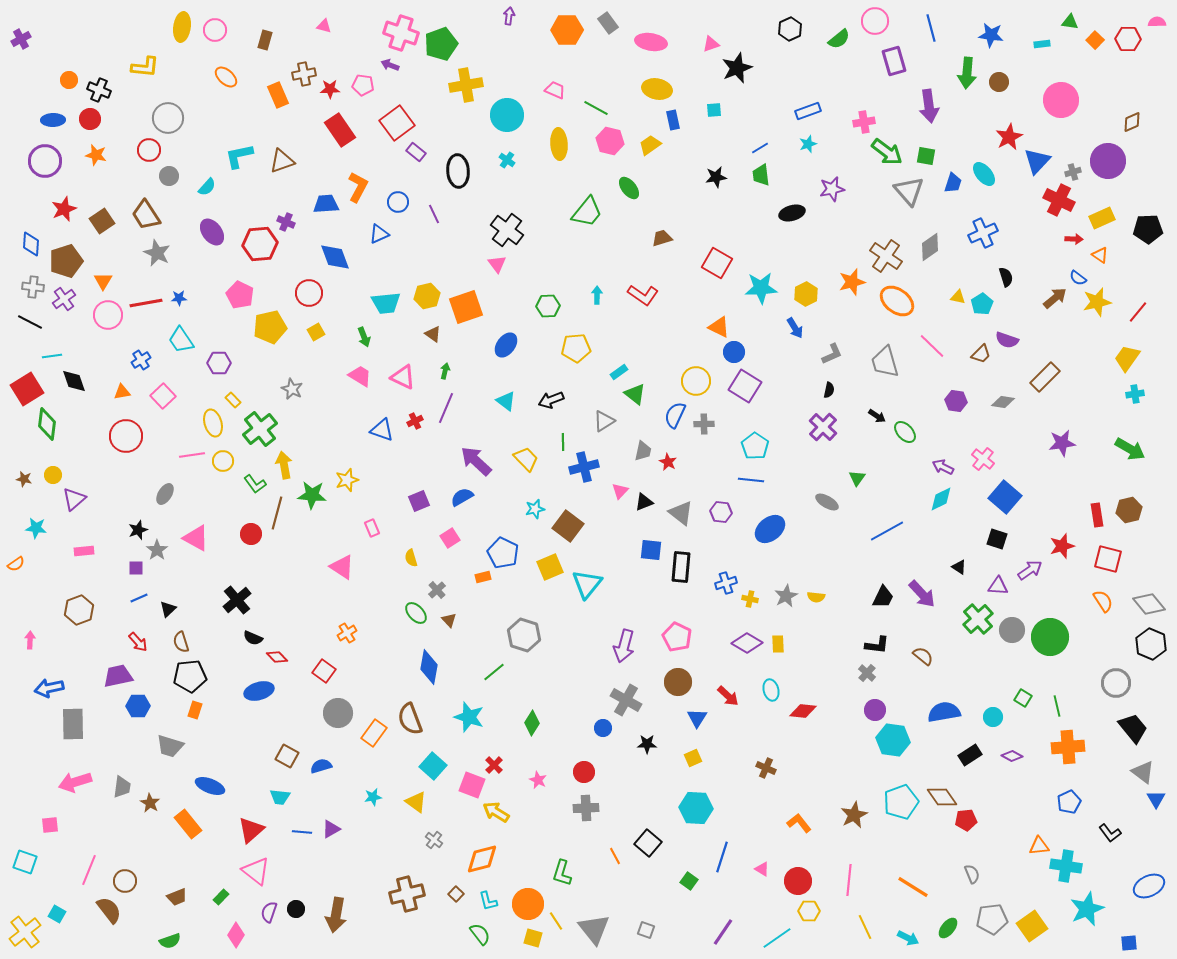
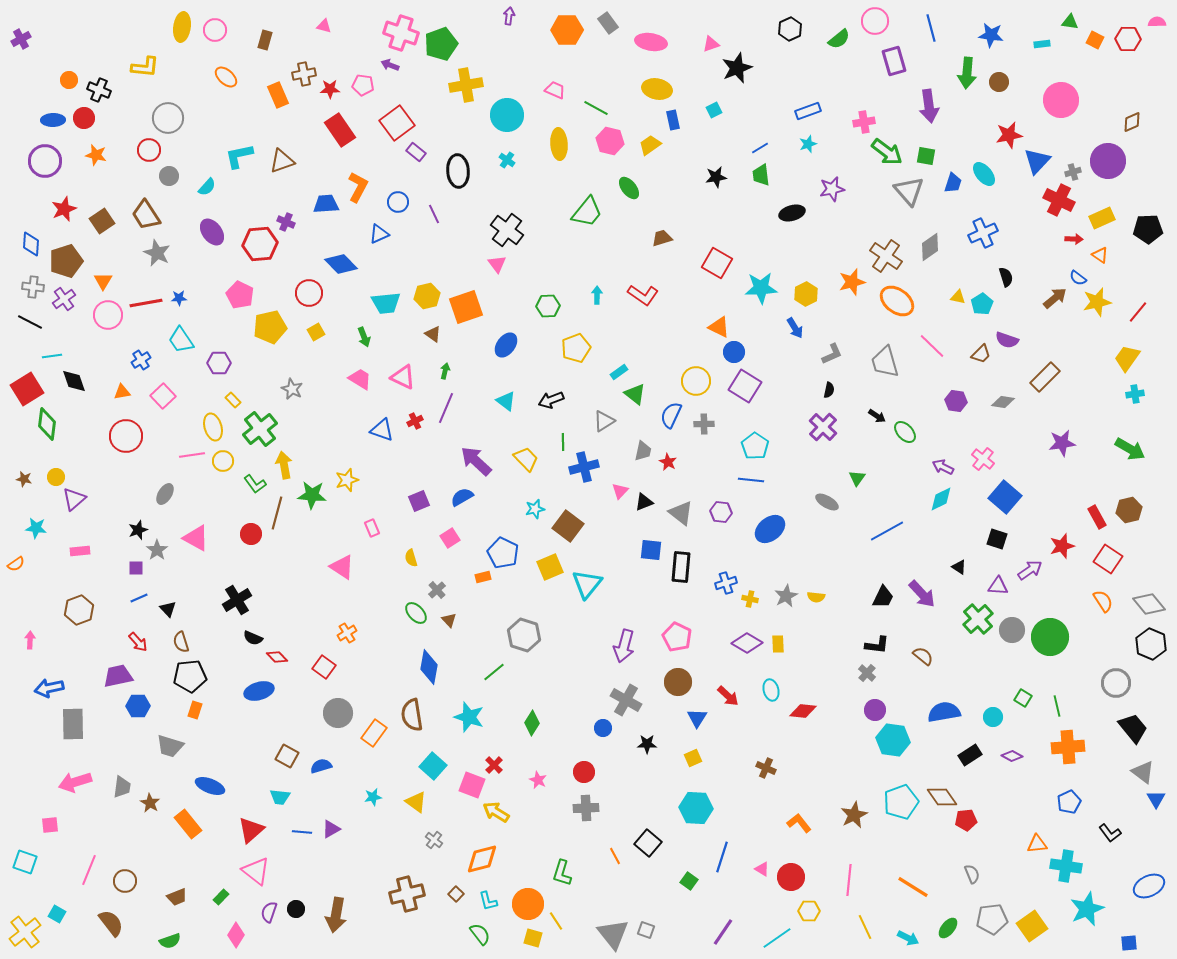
orange square at (1095, 40): rotated 18 degrees counterclockwise
cyan square at (714, 110): rotated 21 degrees counterclockwise
red circle at (90, 119): moved 6 px left, 1 px up
red star at (1009, 137): moved 2 px up; rotated 16 degrees clockwise
blue diamond at (335, 257): moved 6 px right, 7 px down; rotated 24 degrees counterclockwise
yellow pentagon at (576, 348): rotated 16 degrees counterclockwise
pink trapezoid at (360, 376): moved 3 px down
blue semicircle at (675, 415): moved 4 px left
yellow ellipse at (213, 423): moved 4 px down
yellow circle at (53, 475): moved 3 px right, 2 px down
red rectangle at (1097, 515): moved 2 px down; rotated 20 degrees counterclockwise
pink rectangle at (84, 551): moved 4 px left
red square at (1108, 559): rotated 20 degrees clockwise
black cross at (237, 600): rotated 8 degrees clockwise
black triangle at (168, 609): rotated 30 degrees counterclockwise
red square at (324, 671): moved 4 px up
brown semicircle at (410, 719): moved 2 px right, 4 px up; rotated 12 degrees clockwise
orange triangle at (1039, 846): moved 2 px left, 2 px up
red circle at (798, 881): moved 7 px left, 4 px up
brown semicircle at (109, 910): moved 2 px right, 13 px down
gray triangle at (594, 929): moved 19 px right, 5 px down
